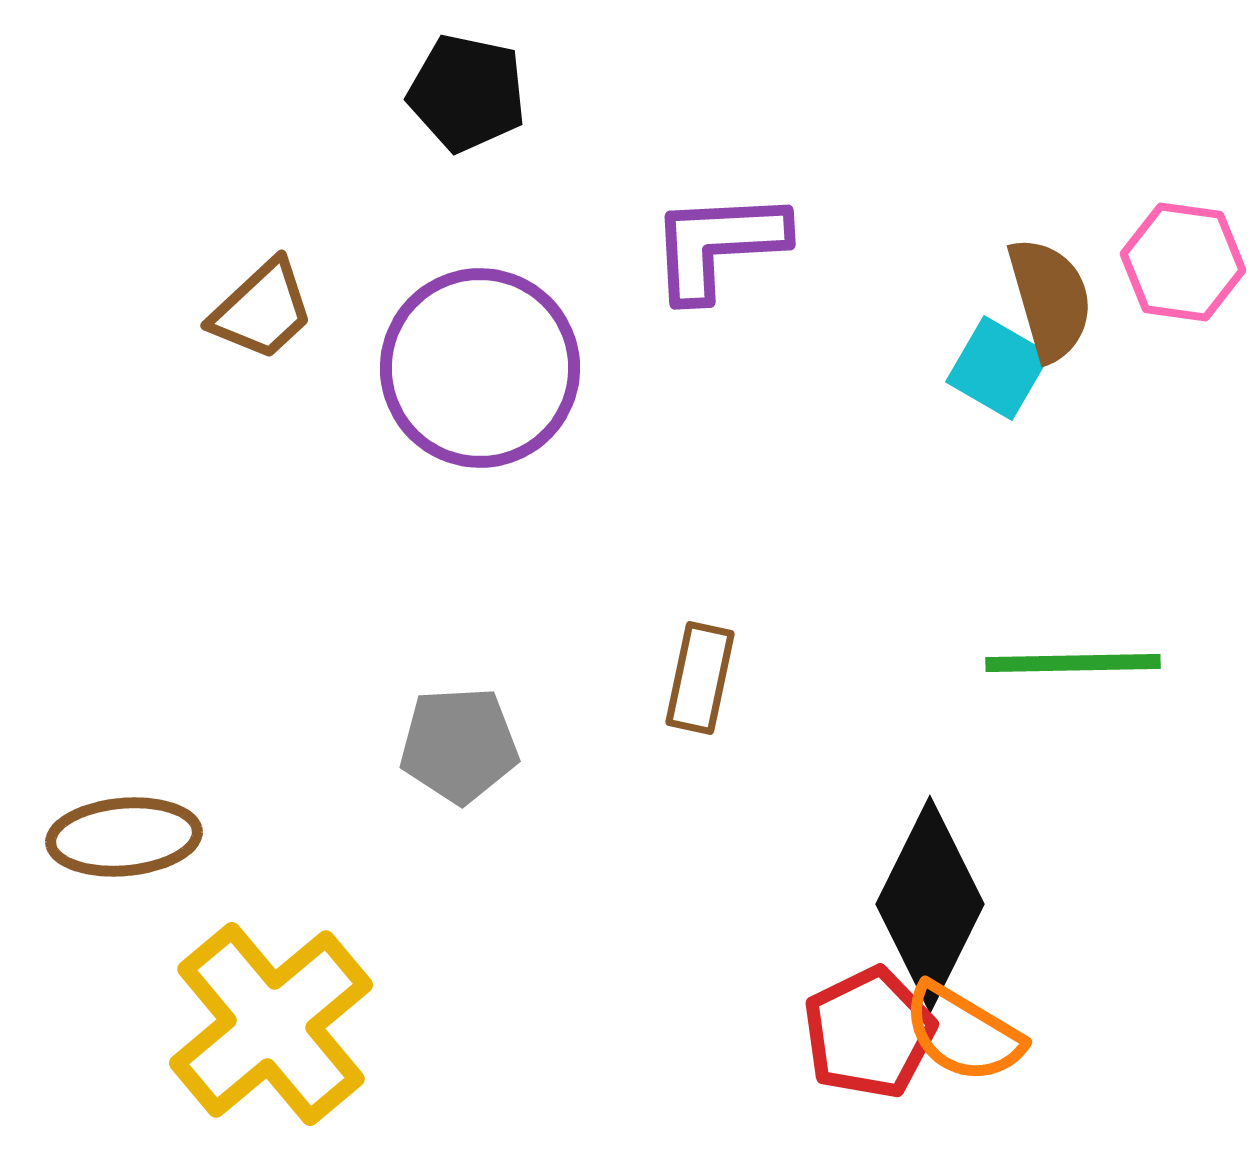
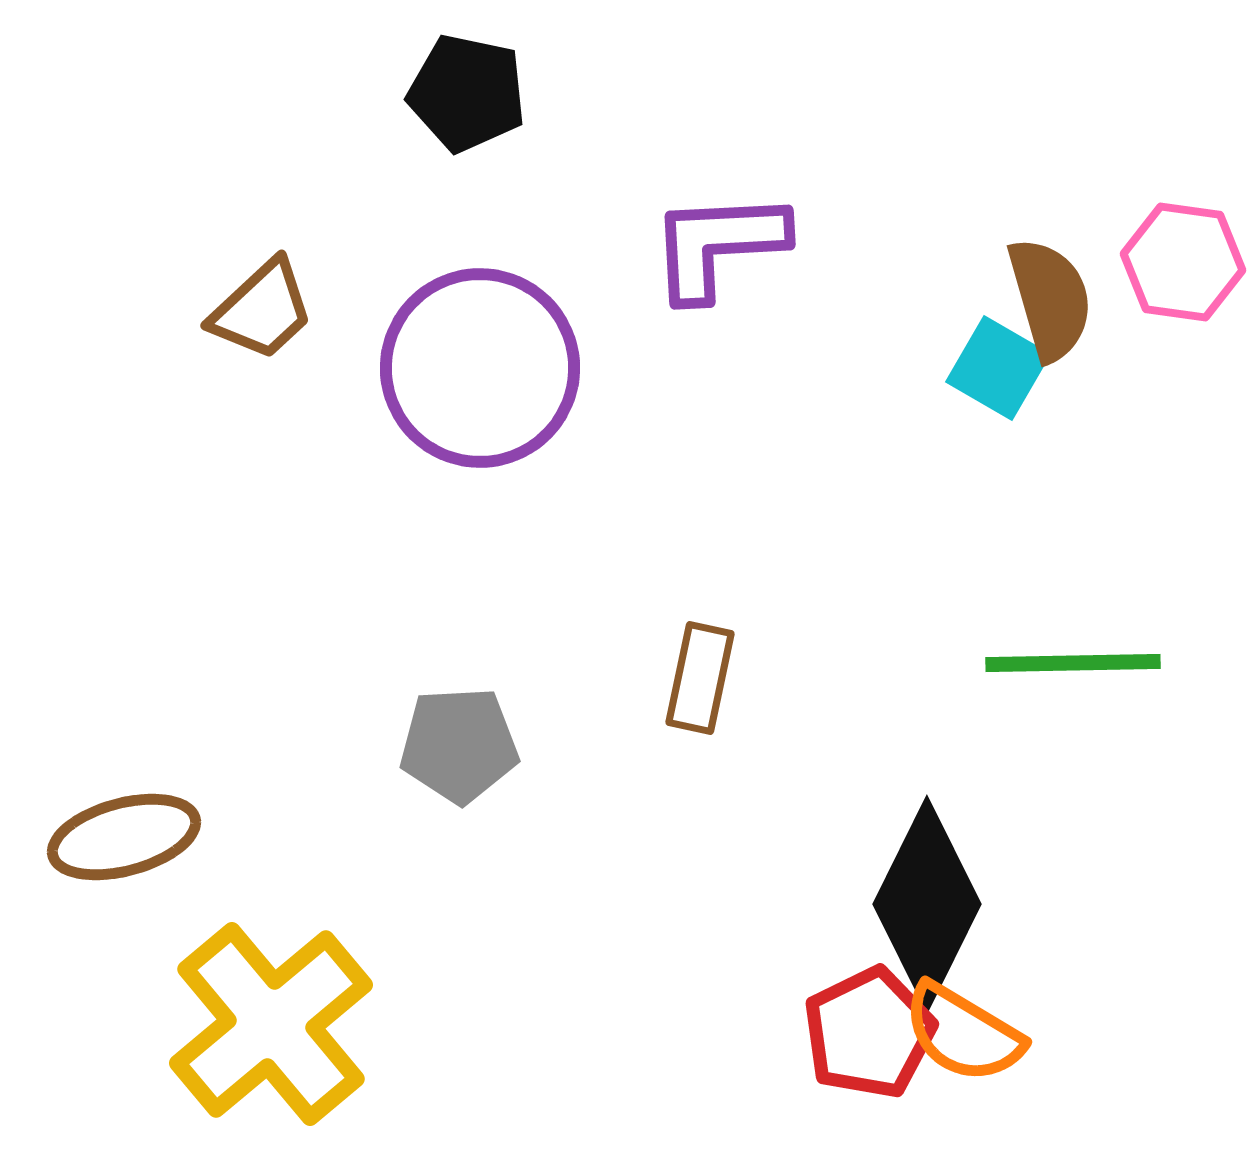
brown ellipse: rotated 10 degrees counterclockwise
black diamond: moved 3 px left
